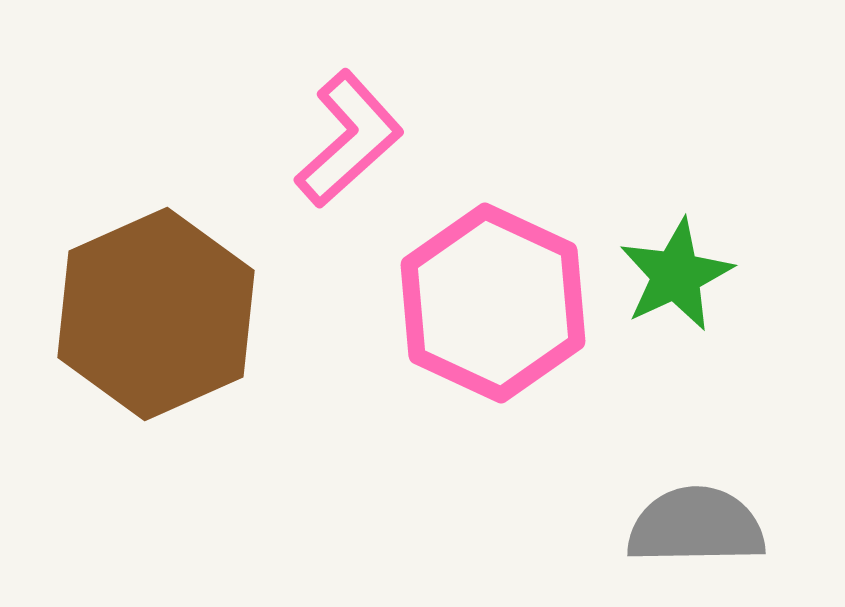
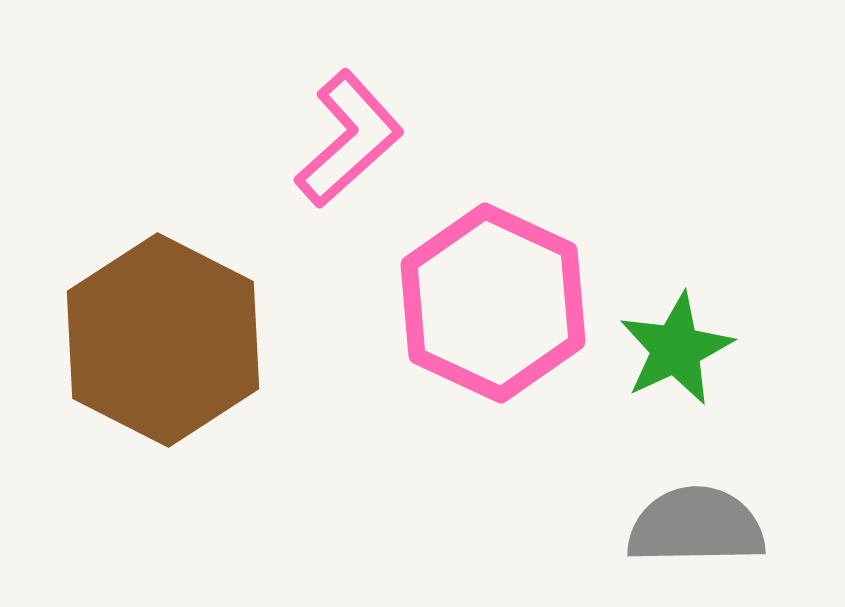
green star: moved 74 px down
brown hexagon: moved 7 px right, 26 px down; rotated 9 degrees counterclockwise
